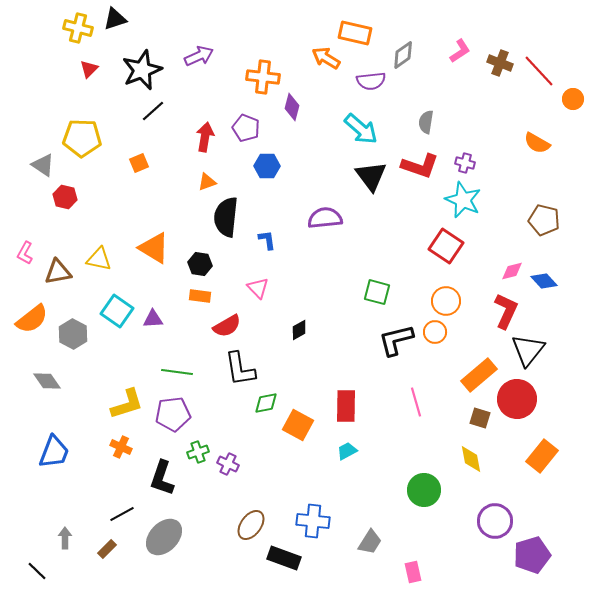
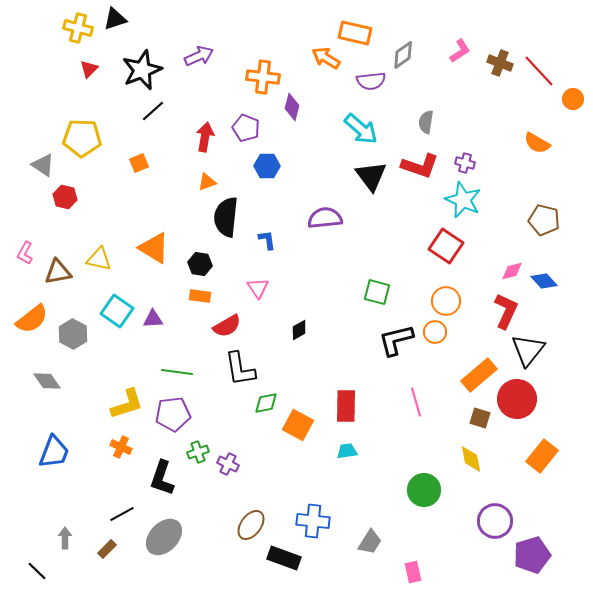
pink triangle at (258, 288): rotated 10 degrees clockwise
cyan trapezoid at (347, 451): rotated 20 degrees clockwise
